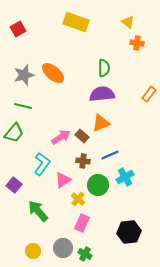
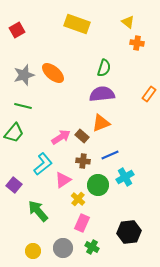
yellow rectangle: moved 1 px right, 2 px down
red square: moved 1 px left, 1 px down
green semicircle: rotated 18 degrees clockwise
cyan L-shape: moved 1 px right; rotated 15 degrees clockwise
green cross: moved 7 px right, 7 px up
